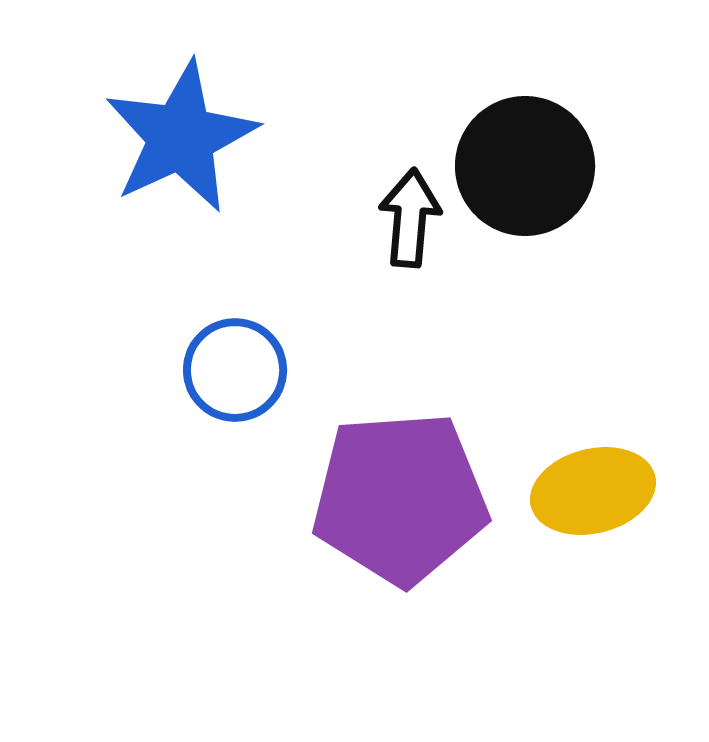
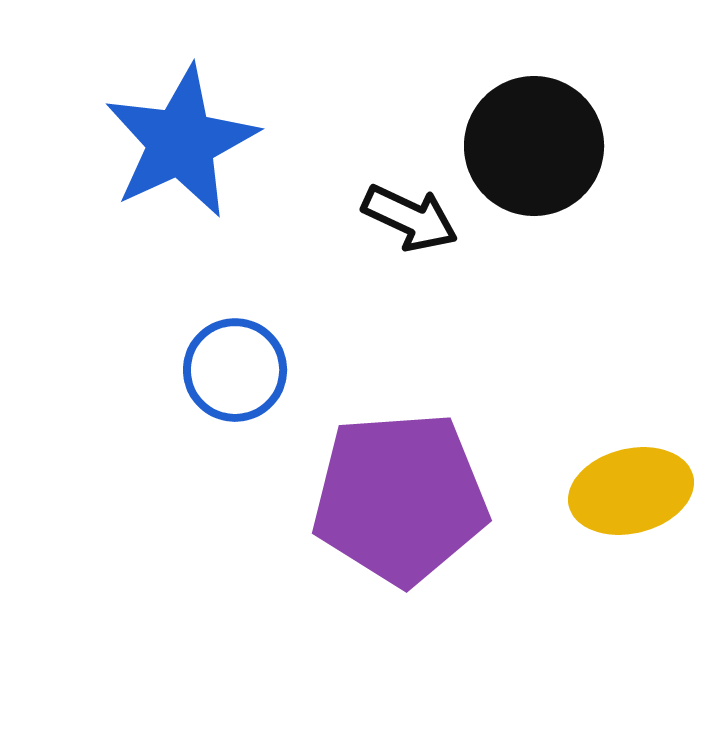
blue star: moved 5 px down
black circle: moved 9 px right, 20 px up
black arrow: rotated 110 degrees clockwise
yellow ellipse: moved 38 px right
